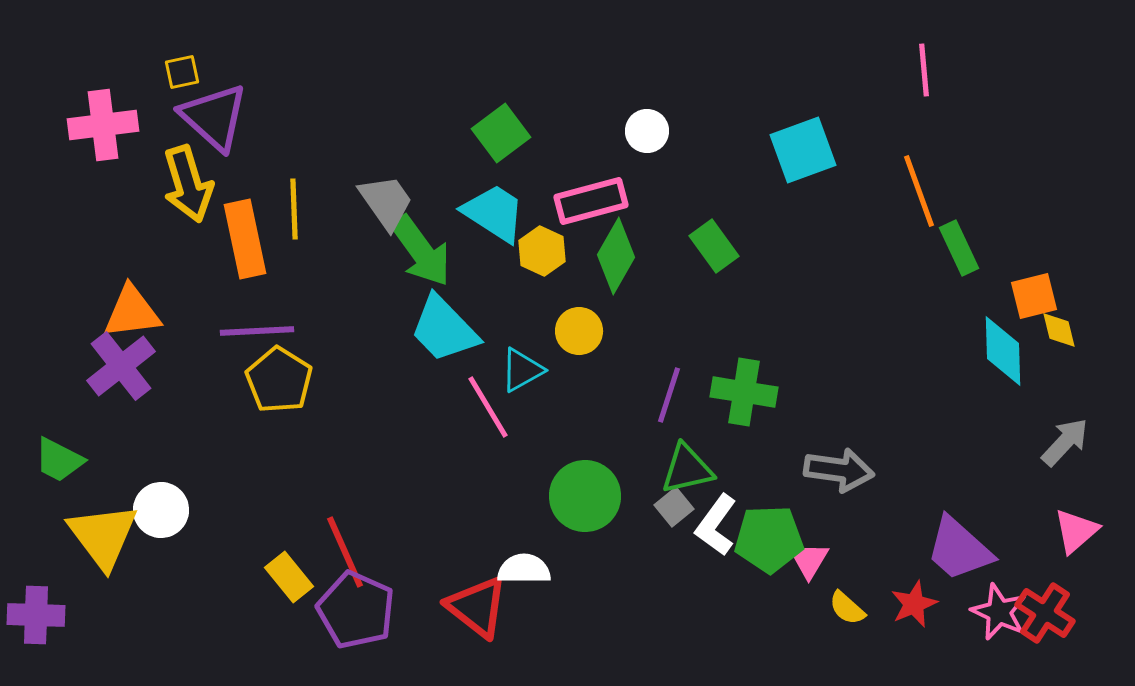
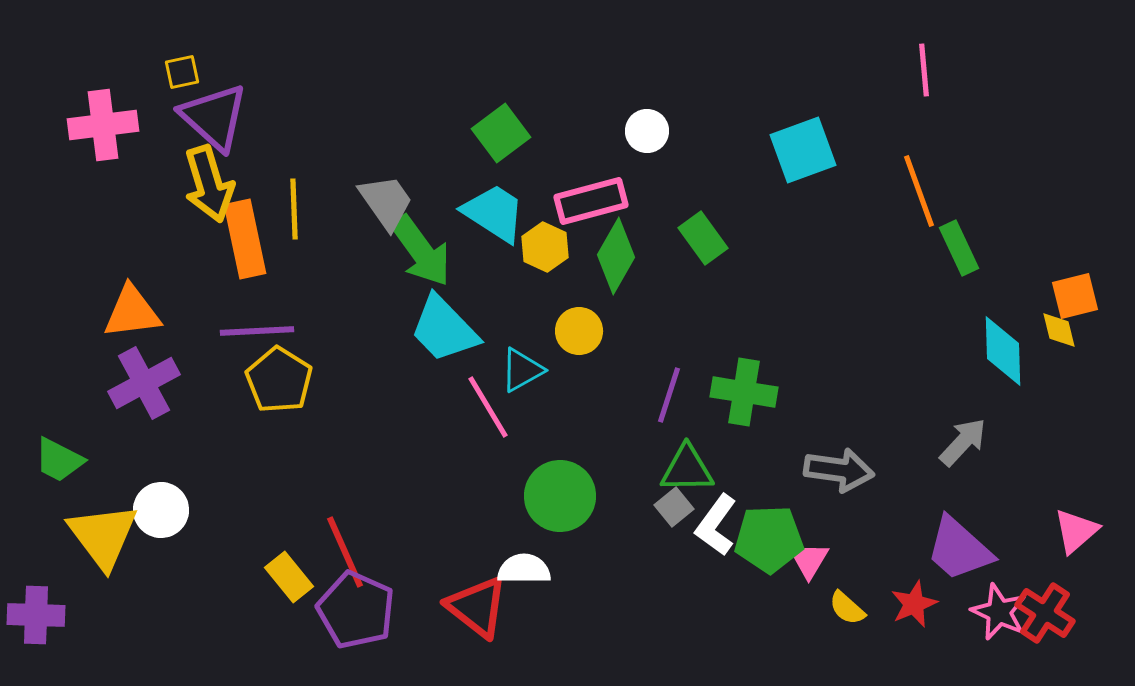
yellow arrow at (188, 184): moved 21 px right
green rectangle at (714, 246): moved 11 px left, 8 px up
yellow hexagon at (542, 251): moved 3 px right, 4 px up
orange square at (1034, 296): moved 41 px right
purple cross at (121, 366): moved 23 px right, 17 px down; rotated 10 degrees clockwise
gray arrow at (1065, 442): moved 102 px left
green triangle at (687, 469): rotated 12 degrees clockwise
green circle at (585, 496): moved 25 px left
